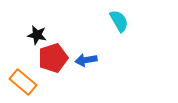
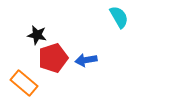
cyan semicircle: moved 4 px up
orange rectangle: moved 1 px right, 1 px down
